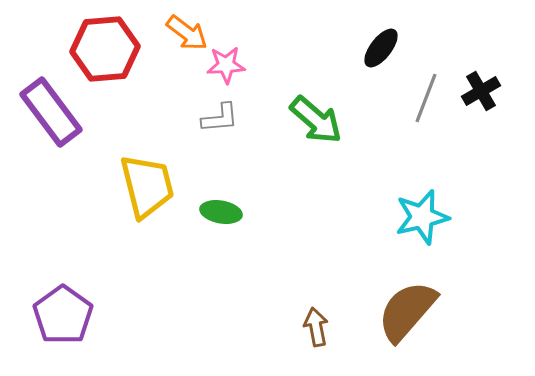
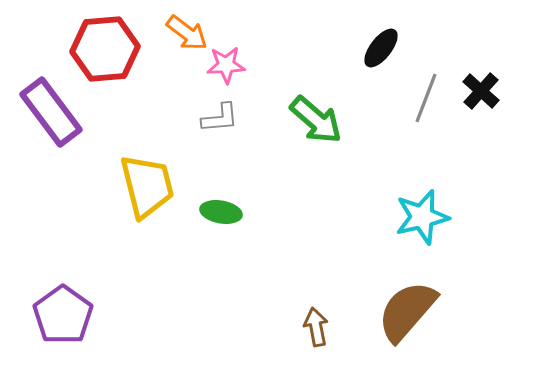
black cross: rotated 18 degrees counterclockwise
